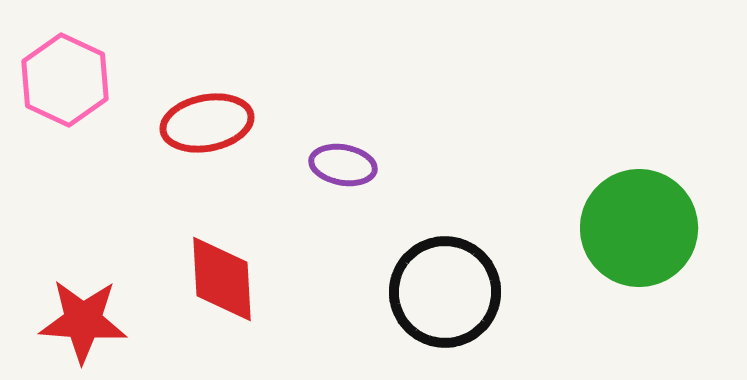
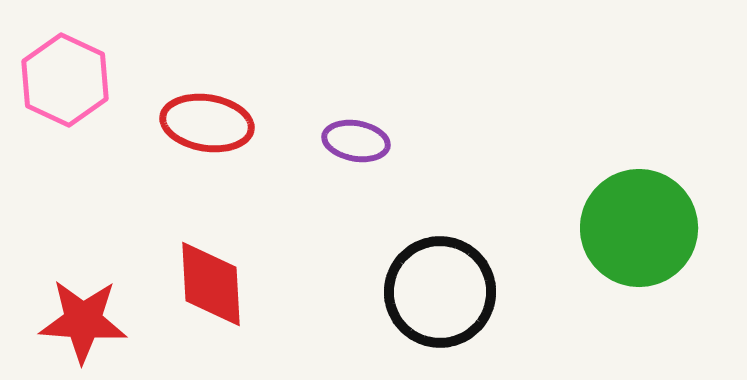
red ellipse: rotated 20 degrees clockwise
purple ellipse: moved 13 px right, 24 px up
red diamond: moved 11 px left, 5 px down
black circle: moved 5 px left
